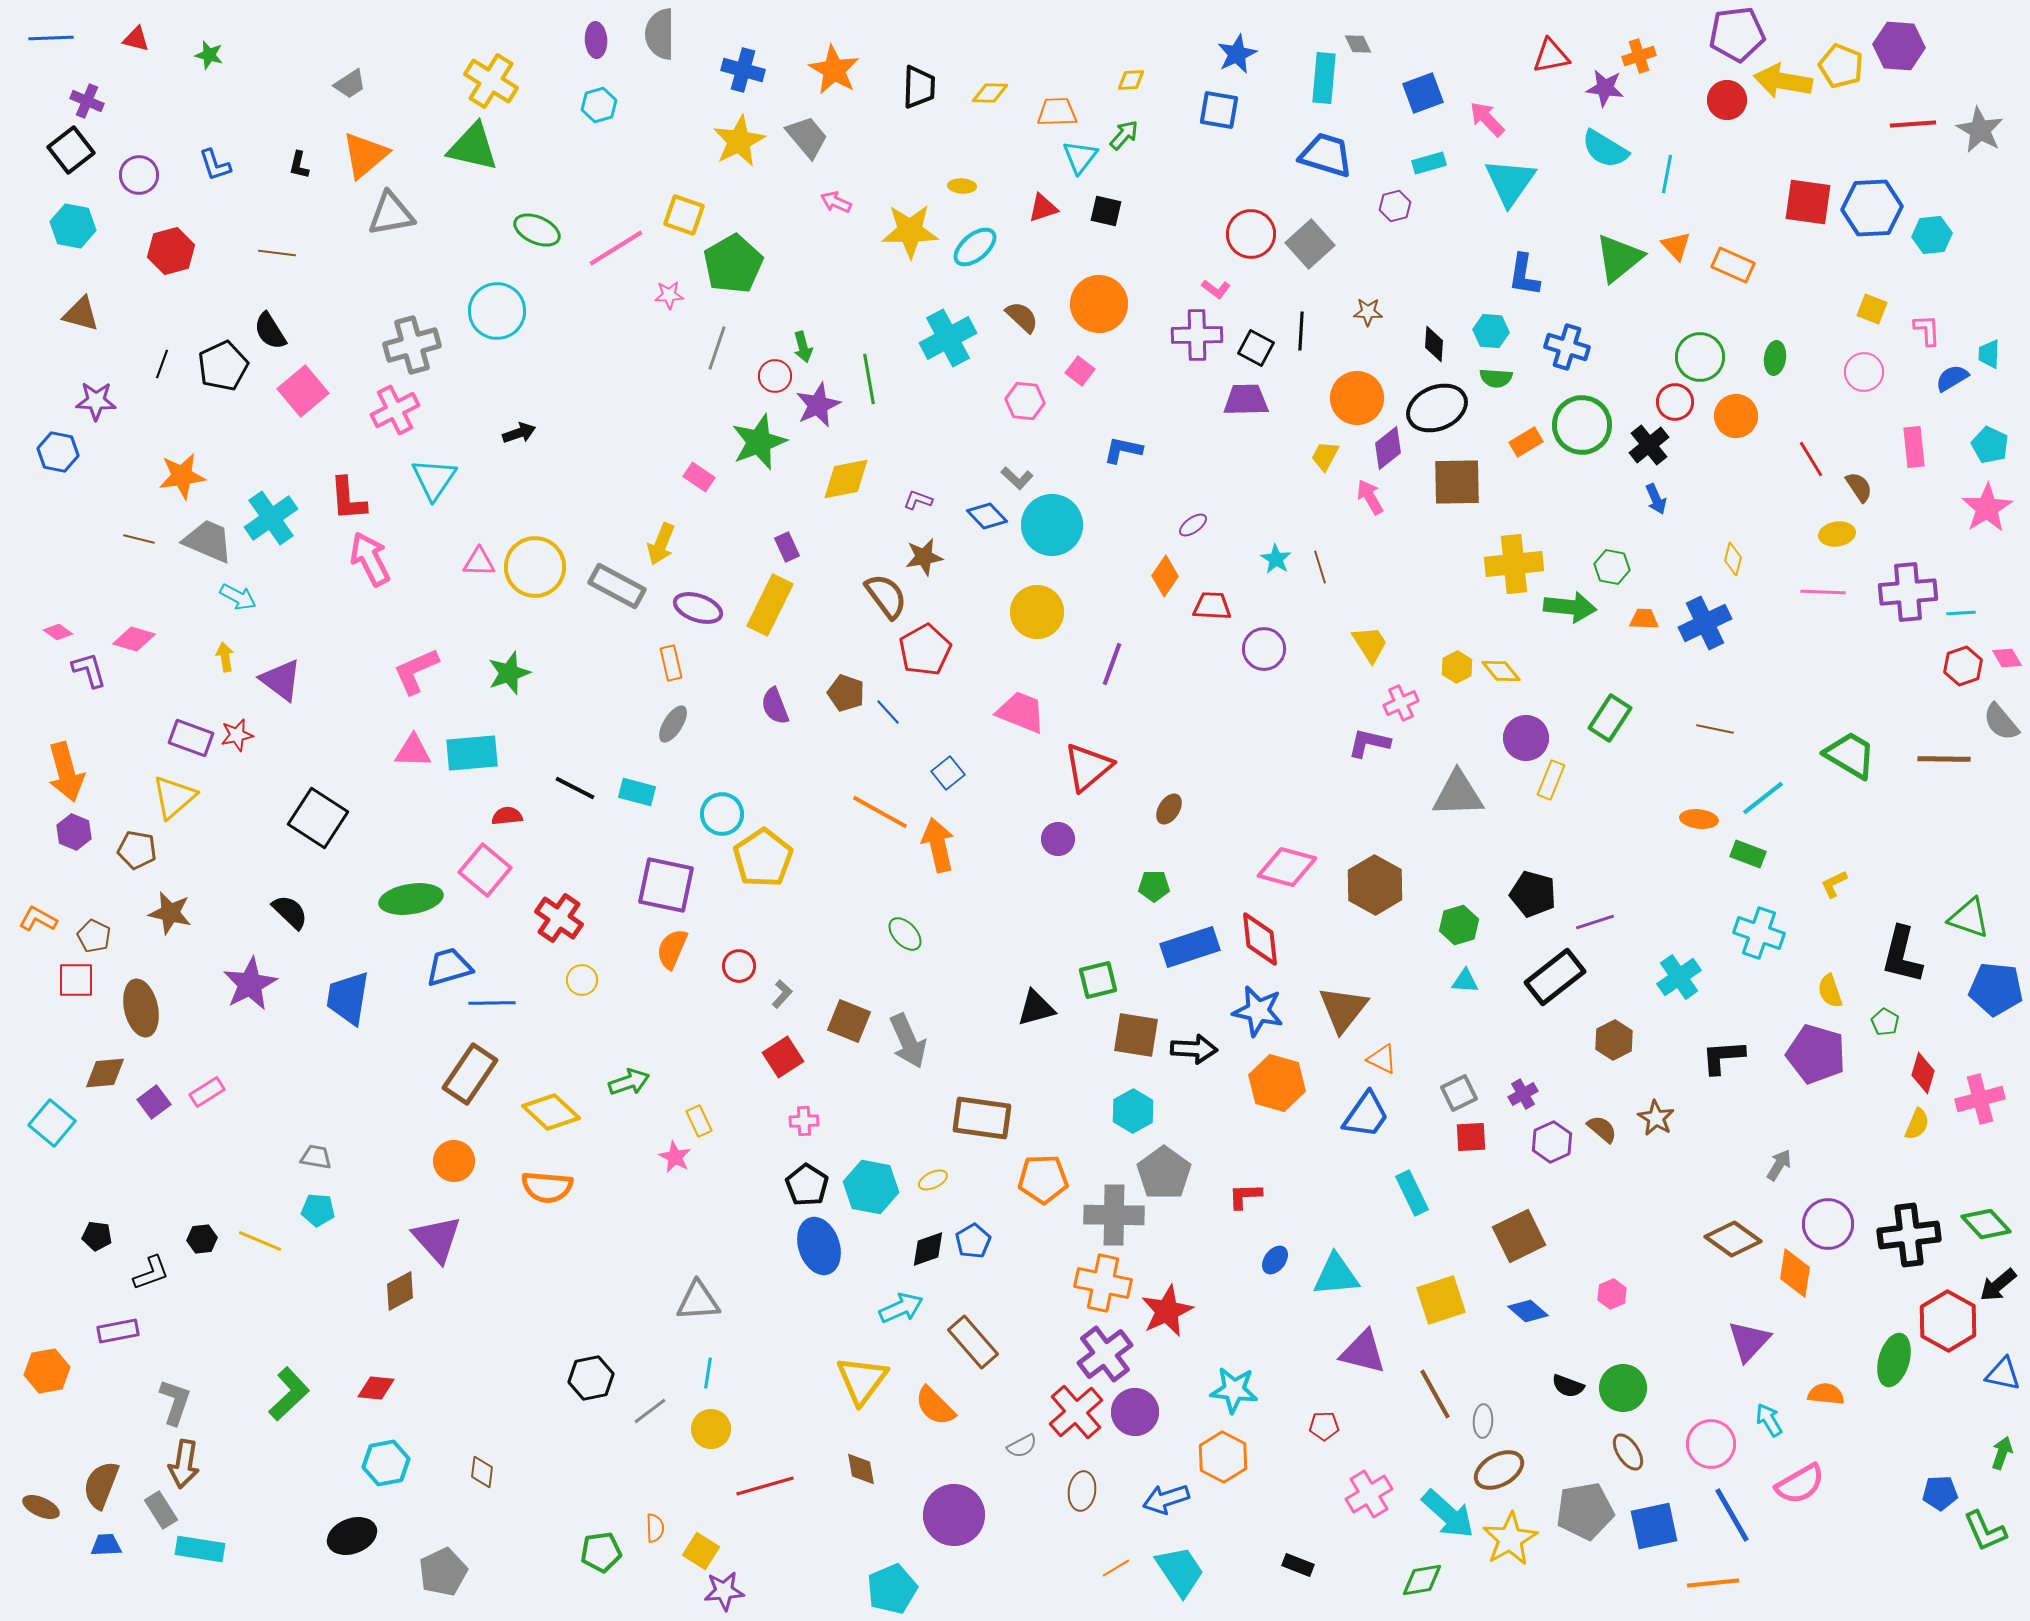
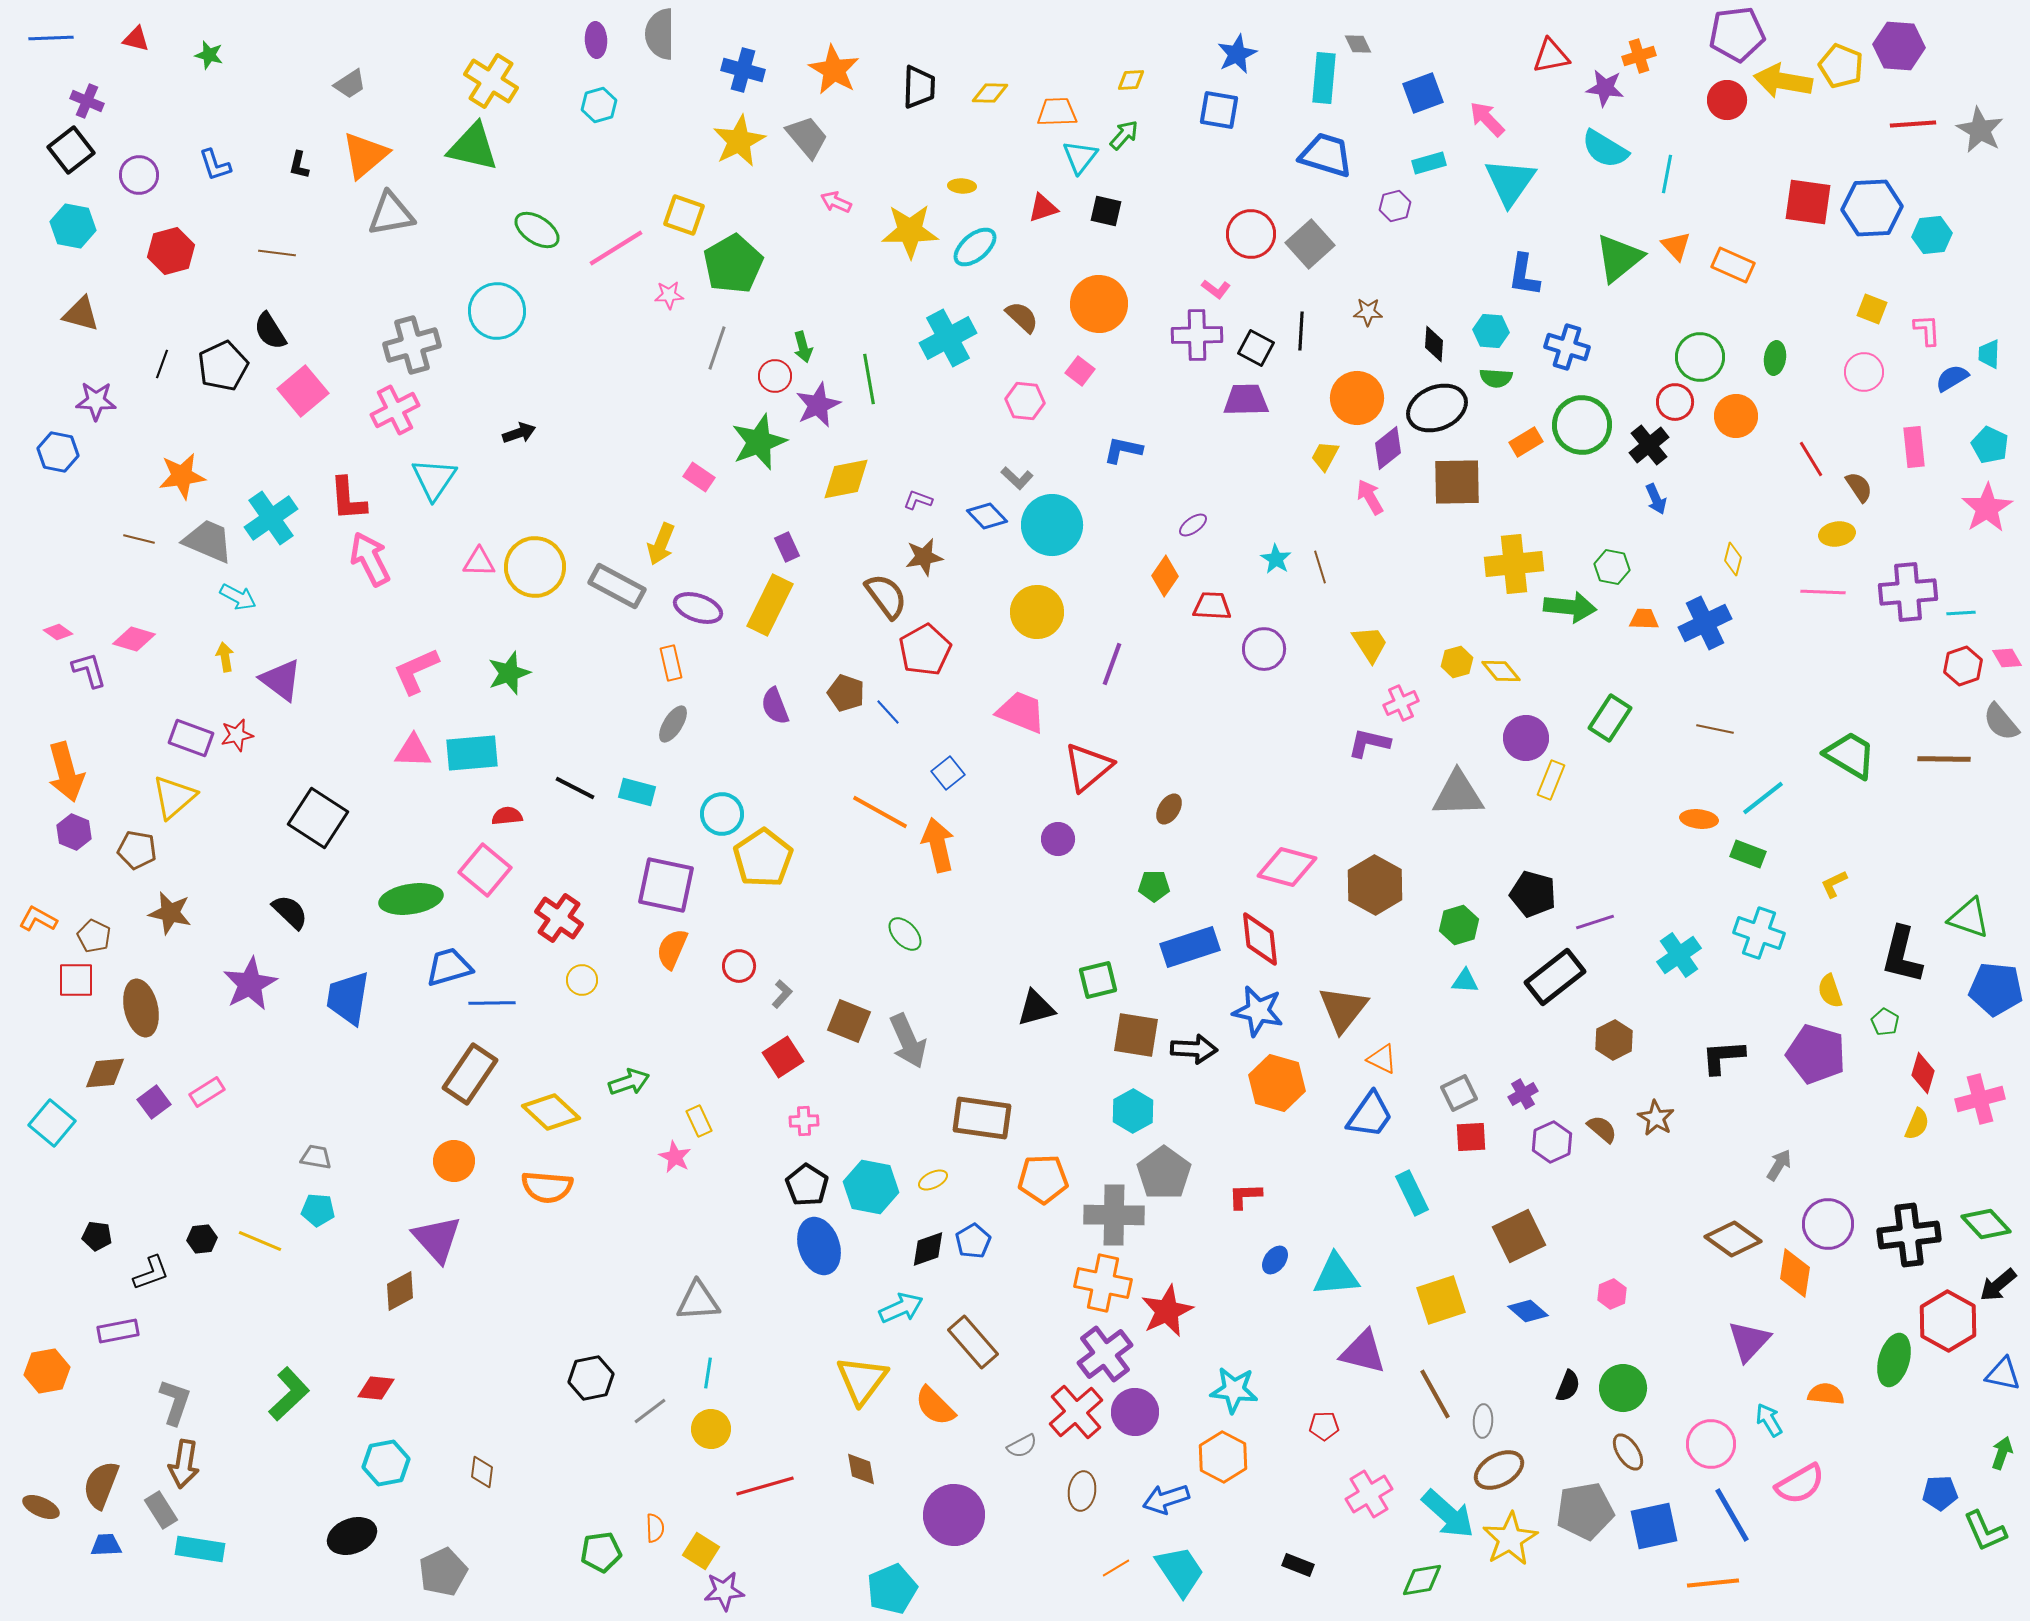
green ellipse at (537, 230): rotated 9 degrees clockwise
yellow hexagon at (1457, 667): moved 5 px up; rotated 12 degrees clockwise
cyan cross at (1679, 977): moved 22 px up
blue trapezoid at (1366, 1115): moved 4 px right
black semicircle at (1568, 1386): rotated 88 degrees counterclockwise
